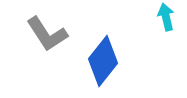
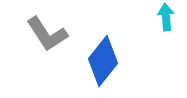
cyan arrow: rotated 8 degrees clockwise
